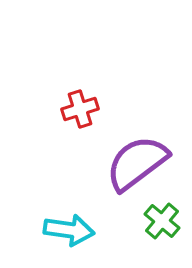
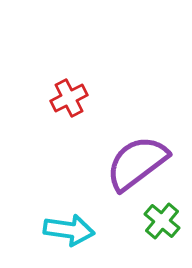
red cross: moved 11 px left, 11 px up; rotated 9 degrees counterclockwise
